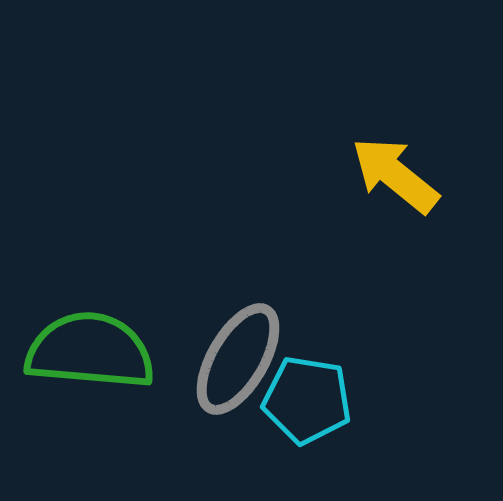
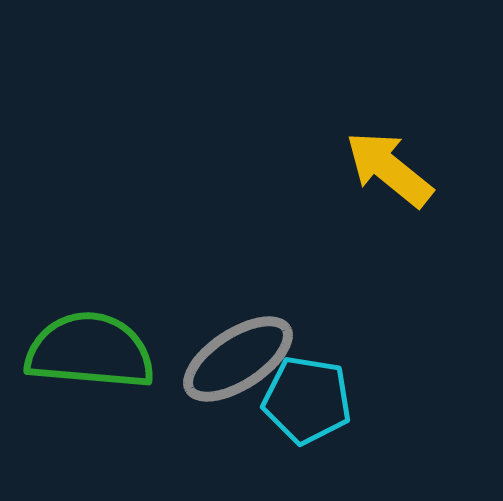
yellow arrow: moved 6 px left, 6 px up
gray ellipse: rotated 27 degrees clockwise
